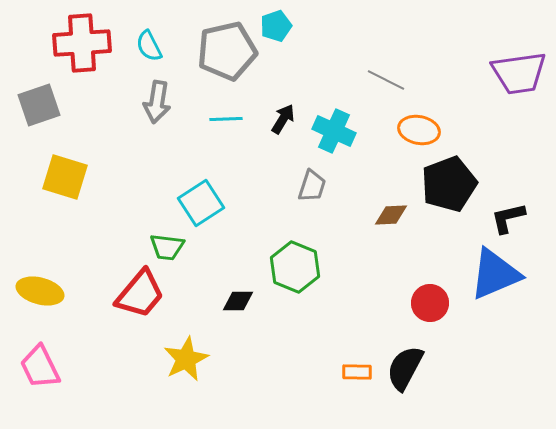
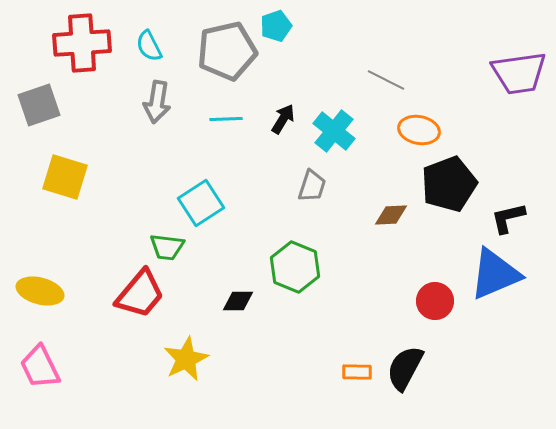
cyan cross: rotated 15 degrees clockwise
red circle: moved 5 px right, 2 px up
